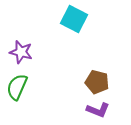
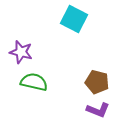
green semicircle: moved 17 px right, 5 px up; rotated 80 degrees clockwise
